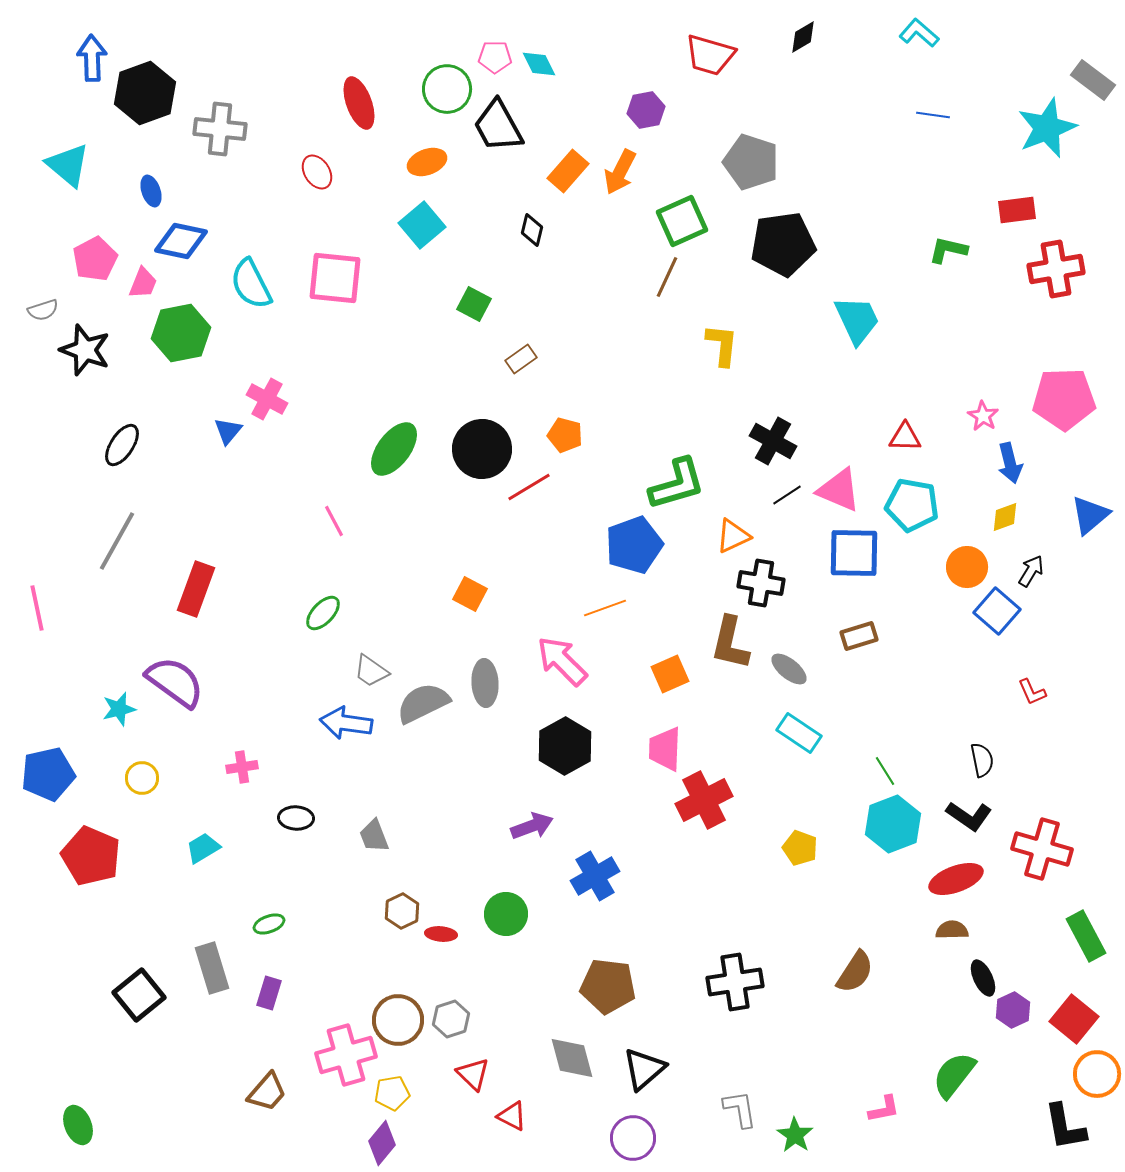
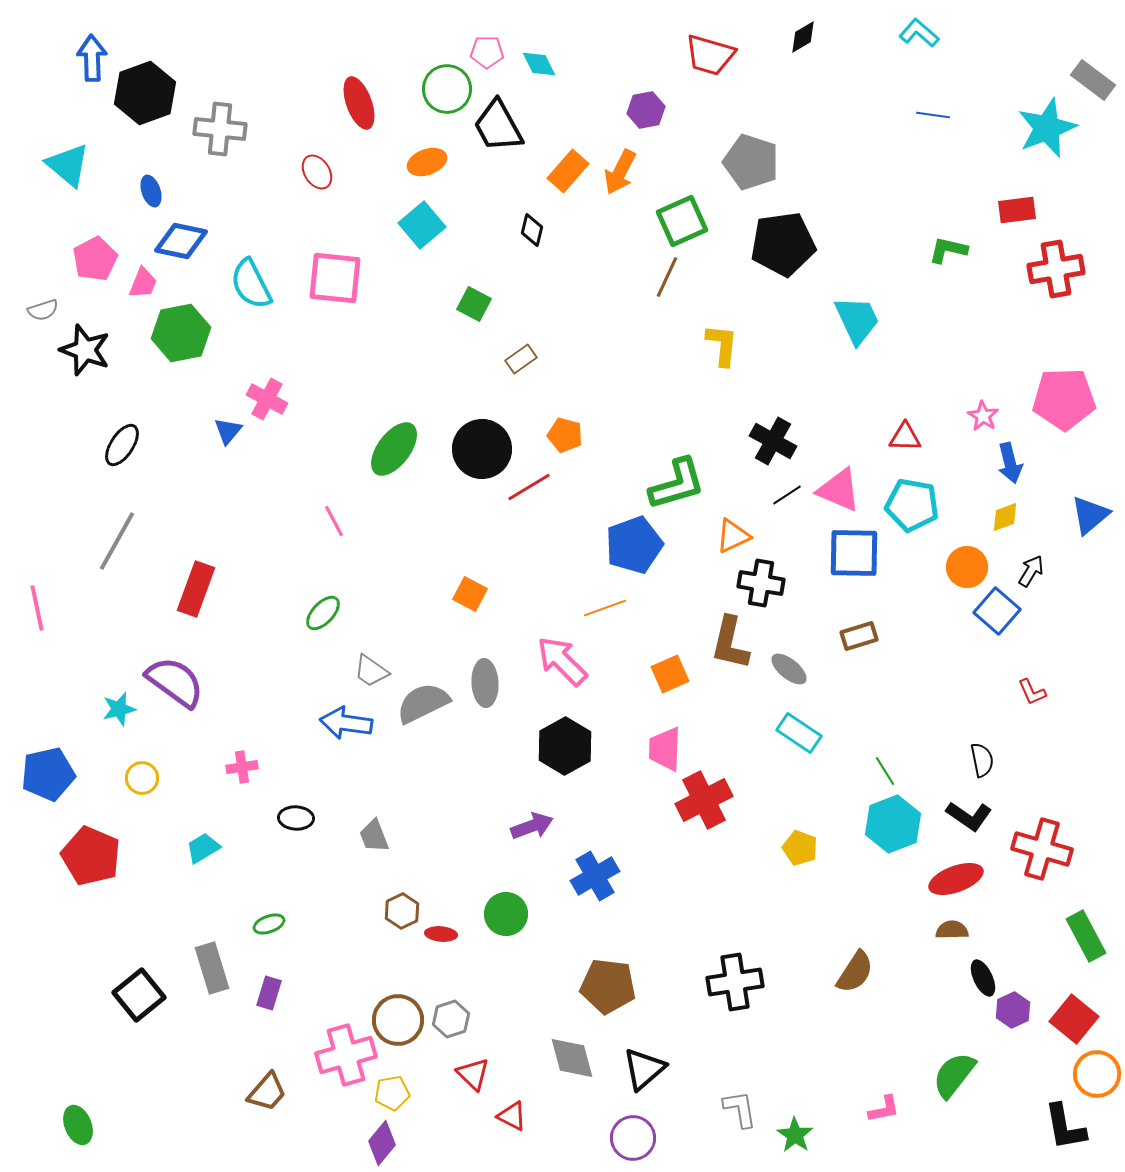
pink pentagon at (495, 57): moved 8 px left, 5 px up
